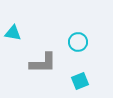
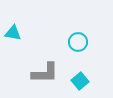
gray L-shape: moved 2 px right, 10 px down
cyan square: rotated 18 degrees counterclockwise
